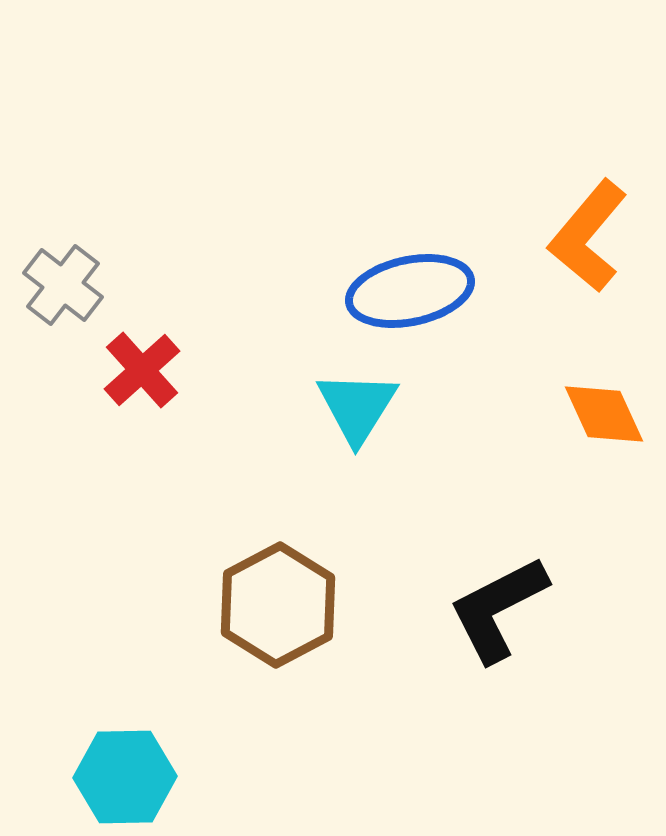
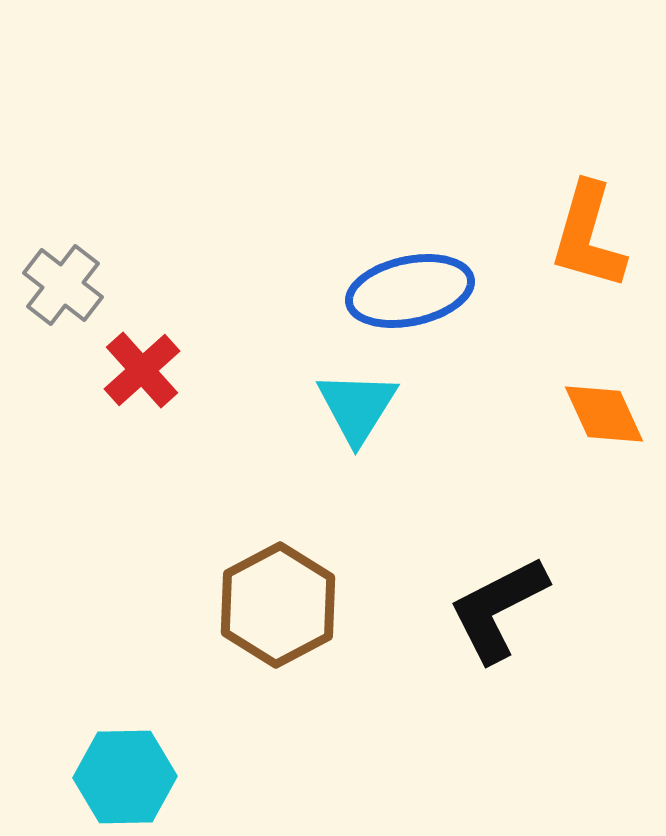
orange L-shape: rotated 24 degrees counterclockwise
